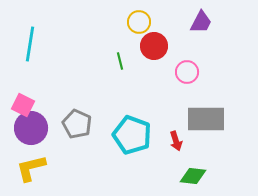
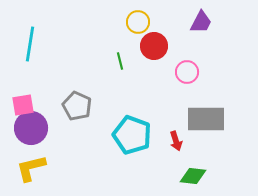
yellow circle: moved 1 px left
pink square: rotated 35 degrees counterclockwise
gray pentagon: moved 18 px up
